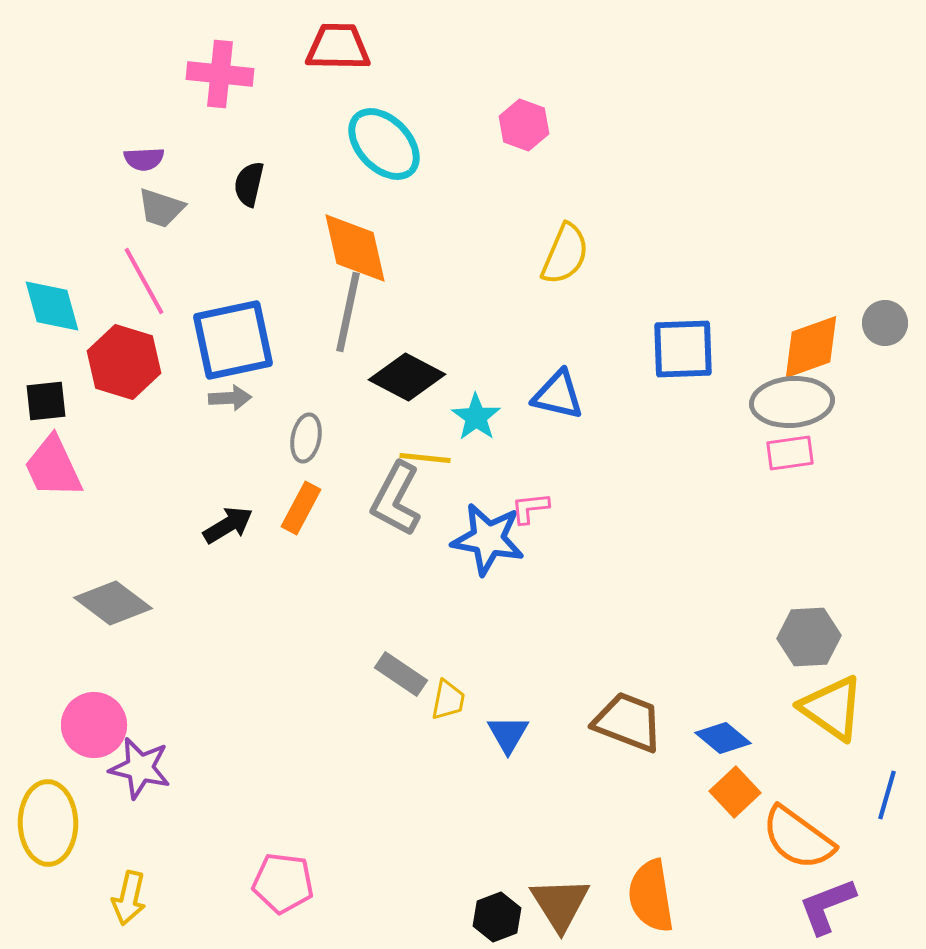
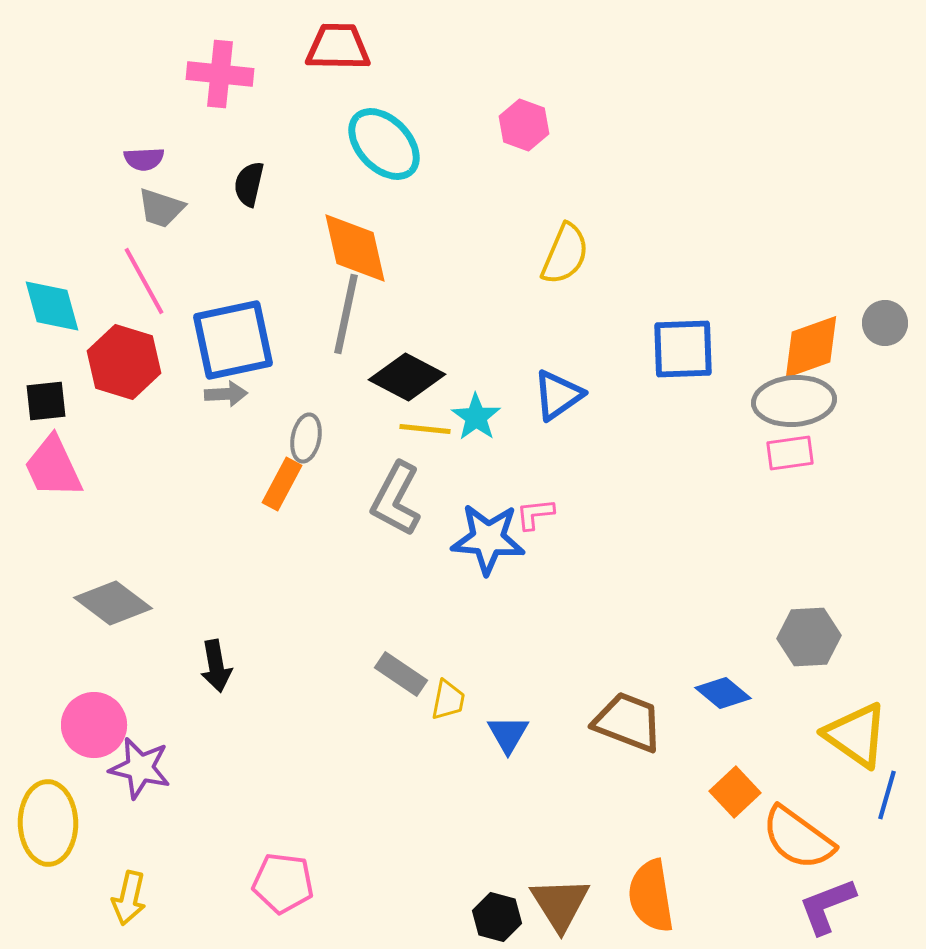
gray line at (348, 312): moved 2 px left, 2 px down
blue triangle at (558, 395): rotated 48 degrees counterclockwise
gray arrow at (230, 398): moved 4 px left, 4 px up
gray ellipse at (792, 402): moved 2 px right, 1 px up
yellow line at (425, 458): moved 29 px up
orange rectangle at (301, 508): moved 19 px left, 24 px up
pink L-shape at (530, 508): moved 5 px right, 6 px down
black arrow at (228, 525): moved 12 px left, 141 px down; rotated 111 degrees clockwise
blue star at (488, 539): rotated 6 degrees counterclockwise
yellow triangle at (832, 708): moved 24 px right, 27 px down
blue diamond at (723, 738): moved 45 px up
black hexagon at (497, 917): rotated 24 degrees counterclockwise
